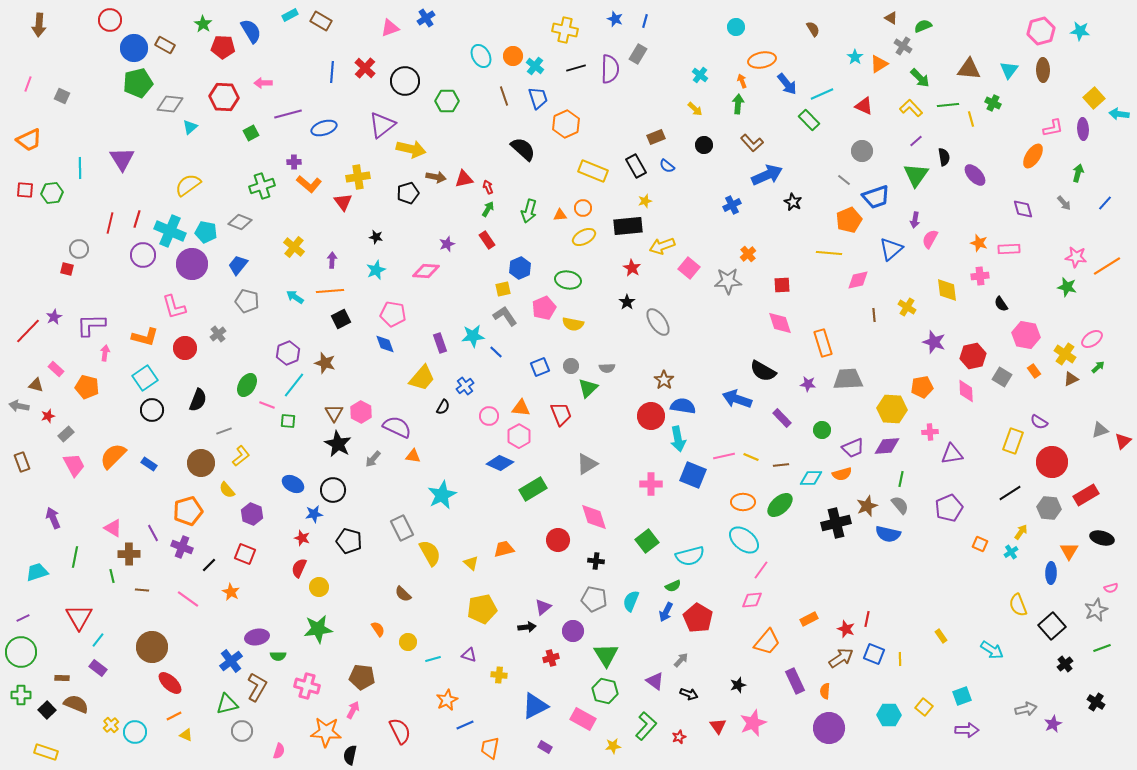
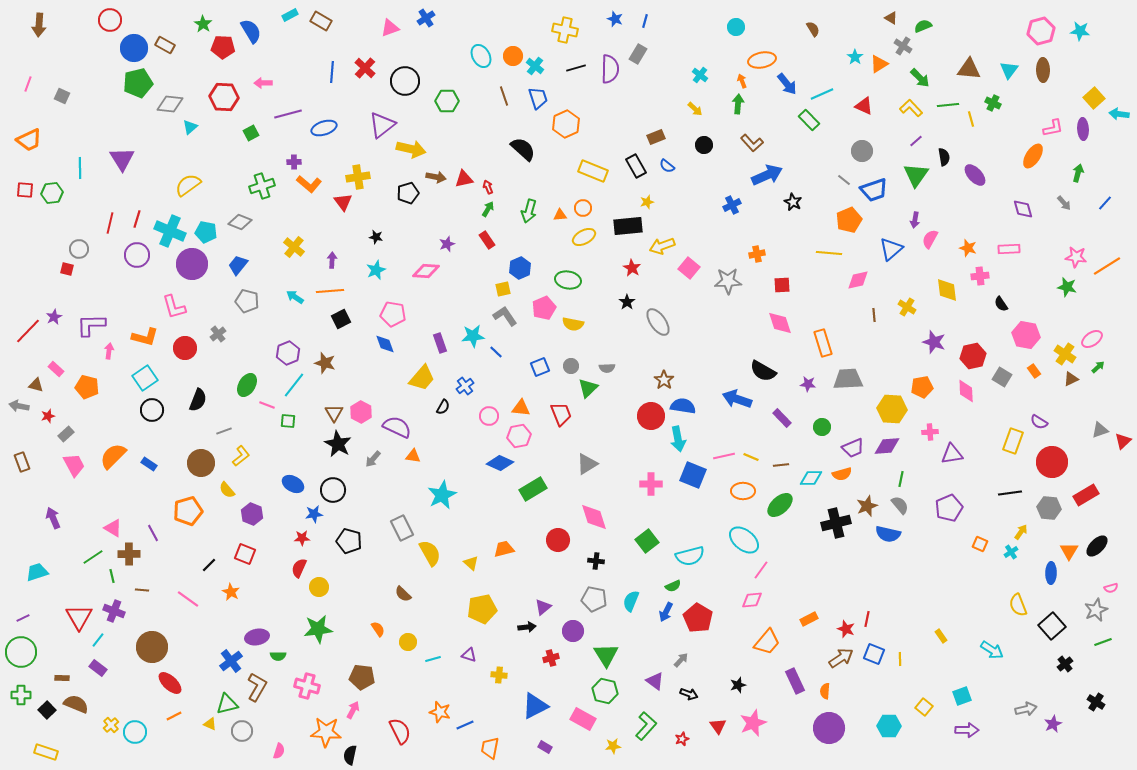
blue trapezoid at (876, 197): moved 2 px left, 7 px up
yellow star at (645, 201): moved 2 px right, 1 px down
orange star at (979, 243): moved 11 px left, 5 px down
orange cross at (748, 254): moved 9 px right; rotated 28 degrees clockwise
purple circle at (143, 255): moved 6 px left
pink arrow at (105, 353): moved 4 px right, 2 px up
green circle at (822, 430): moved 3 px up
pink hexagon at (519, 436): rotated 20 degrees clockwise
black line at (1010, 493): rotated 25 degrees clockwise
orange ellipse at (743, 502): moved 11 px up
red star at (302, 538): rotated 21 degrees counterclockwise
black ellipse at (1102, 538): moved 5 px left, 8 px down; rotated 60 degrees counterclockwise
purple cross at (182, 547): moved 68 px left, 64 px down
green line at (75, 557): moved 18 px right; rotated 45 degrees clockwise
green line at (1102, 648): moved 1 px right, 6 px up
orange star at (447, 700): moved 7 px left, 12 px down; rotated 30 degrees counterclockwise
cyan hexagon at (889, 715): moved 11 px down
yellow triangle at (186, 735): moved 24 px right, 11 px up
red star at (679, 737): moved 3 px right, 2 px down
